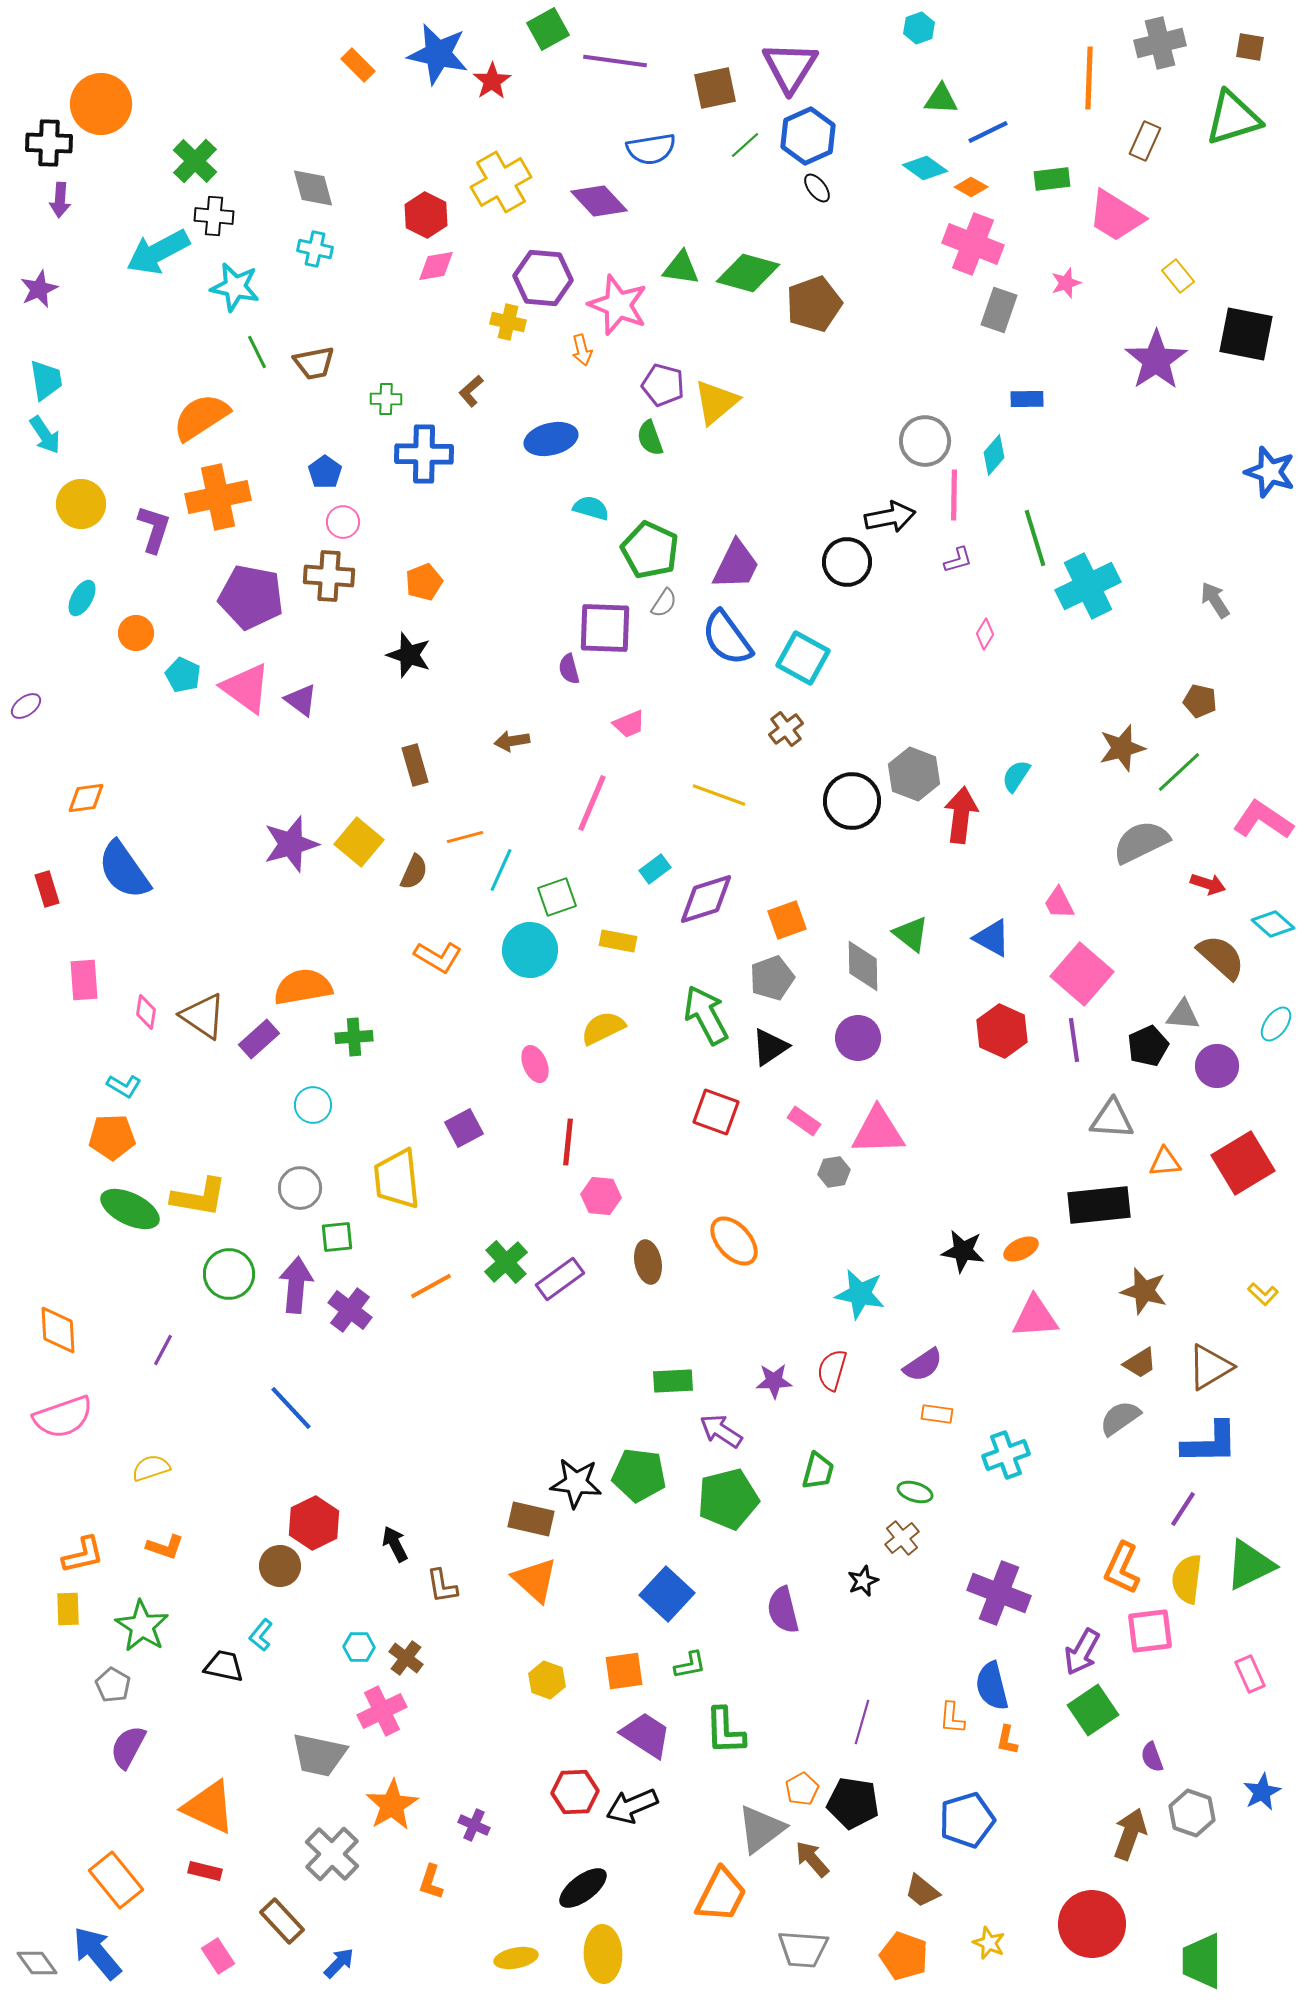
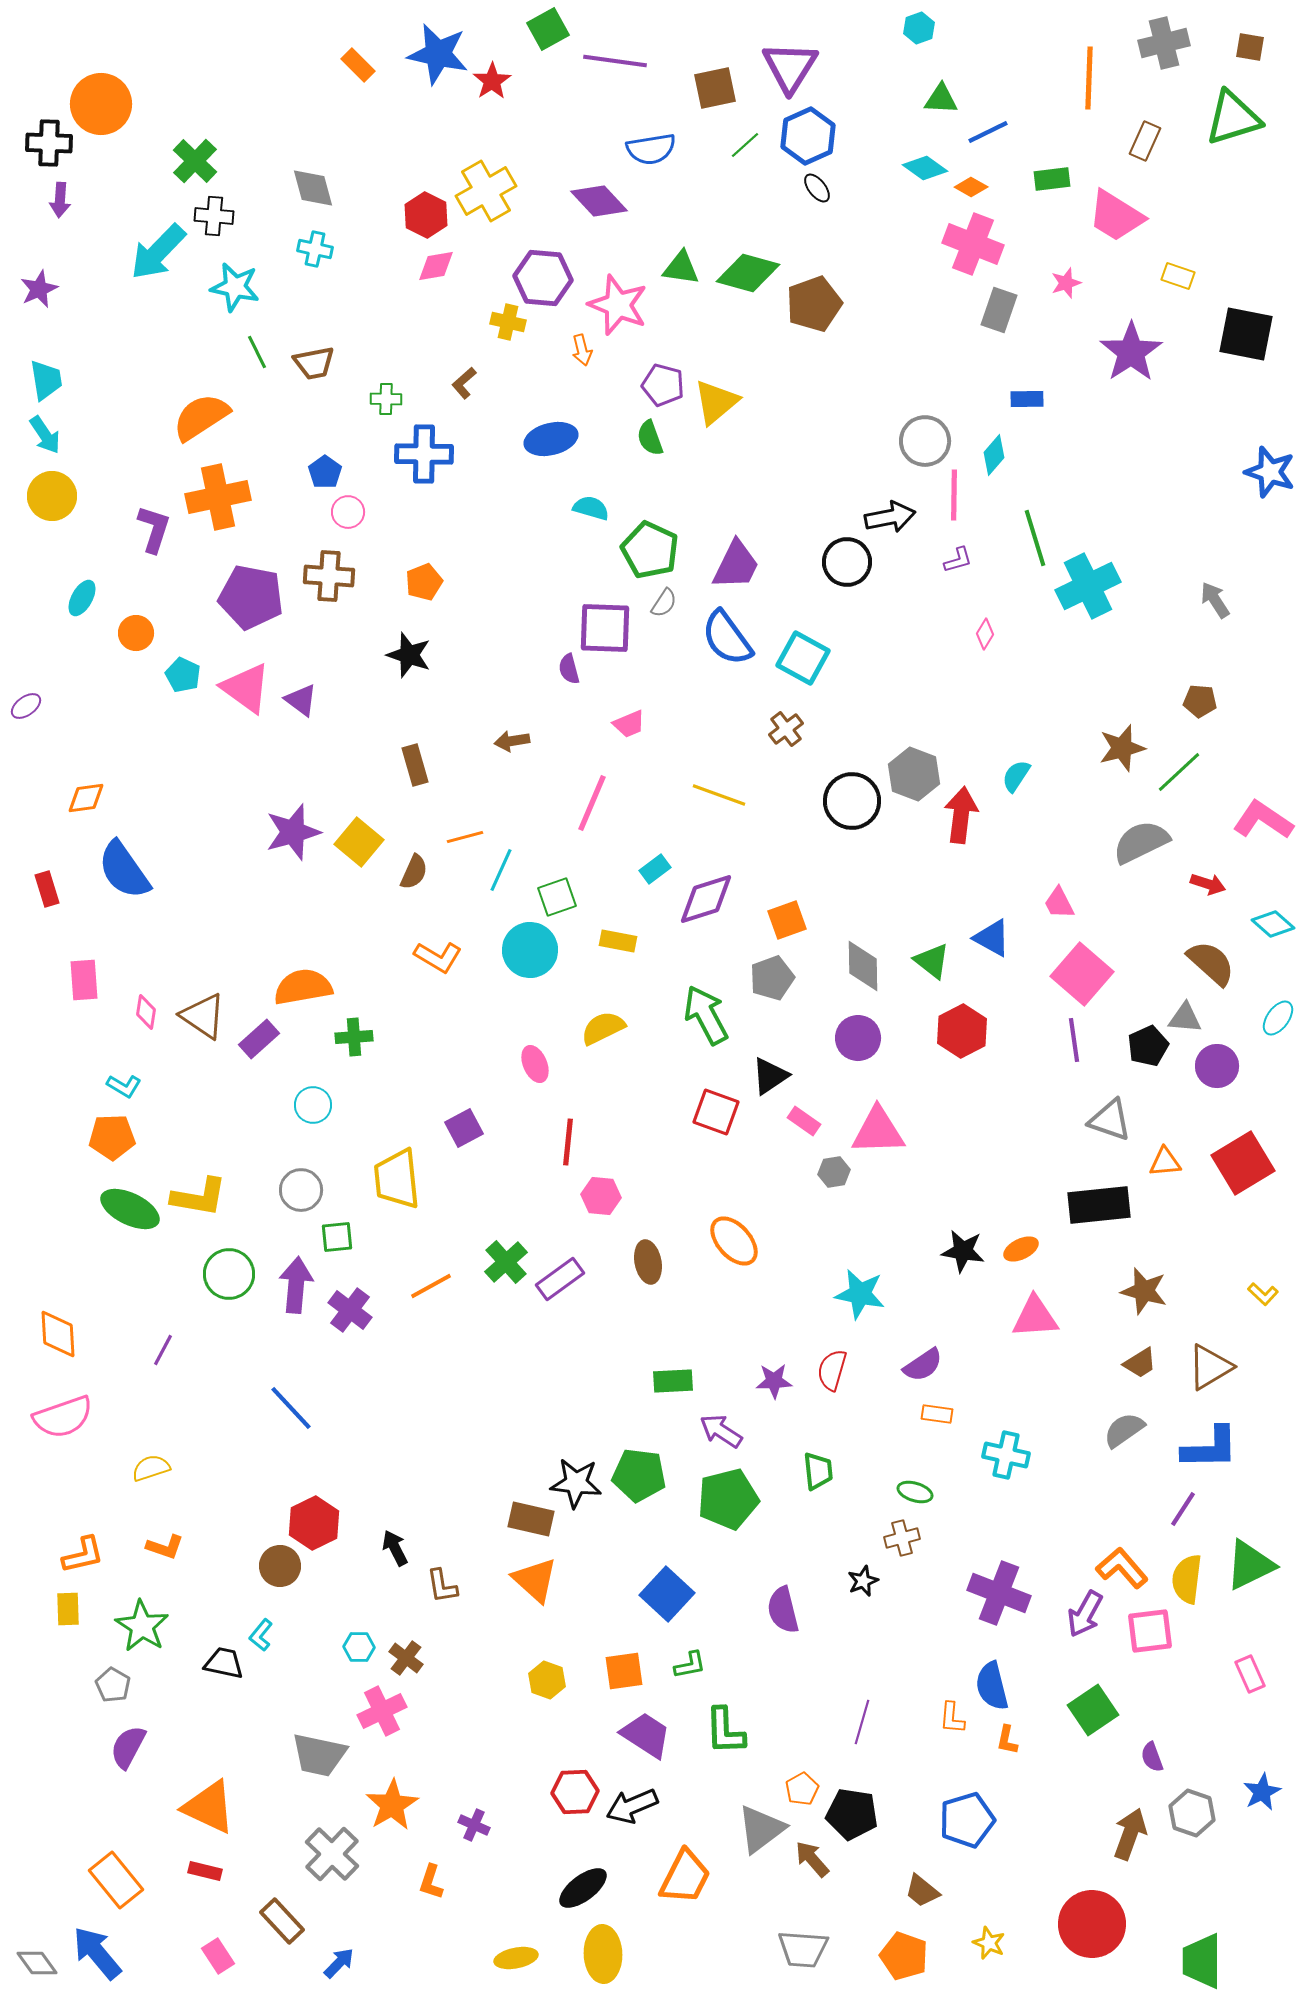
gray cross at (1160, 43): moved 4 px right
yellow cross at (501, 182): moved 15 px left, 9 px down
cyan arrow at (158, 252): rotated 18 degrees counterclockwise
yellow rectangle at (1178, 276): rotated 32 degrees counterclockwise
purple star at (1156, 360): moved 25 px left, 8 px up
brown L-shape at (471, 391): moved 7 px left, 8 px up
yellow circle at (81, 504): moved 29 px left, 8 px up
pink circle at (343, 522): moved 5 px right, 10 px up
brown pentagon at (1200, 701): rotated 8 degrees counterclockwise
purple star at (291, 844): moved 2 px right, 12 px up
green triangle at (911, 934): moved 21 px right, 27 px down
brown semicircle at (1221, 957): moved 10 px left, 6 px down
gray triangle at (1183, 1015): moved 2 px right, 3 px down
cyan ellipse at (1276, 1024): moved 2 px right, 6 px up
red hexagon at (1002, 1031): moved 40 px left; rotated 9 degrees clockwise
black triangle at (770, 1047): moved 29 px down
gray triangle at (1112, 1119): moved 2 px left, 1 px down; rotated 15 degrees clockwise
gray circle at (300, 1188): moved 1 px right, 2 px down
orange diamond at (58, 1330): moved 4 px down
gray semicircle at (1120, 1418): moved 4 px right, 12 px down
blue L-shape at (1210, 1443): moved 5 px down
cyan cross at (1006, 1455): rotated 33 degrees clockwise
green trapezoid at (818, 1471): rotated 21 degrees counterclockwise
brown cross at (902, 1538): rotated 24 degrees clockwise
black arrow at (395, 1544): moved 4 px down
orange L-shape at (1122, 1568): rotated 114 degrees clockwise
purple arrow at (1082, 1652): moved 3 px right, 38 px up
black trapezoid at (224, 1666): moved 3 px up
black pentagon at (853, 1803): moved 1 px left, 11 px down
orange trapezoid at (721, 1895): moved 36 px left, 18 px up
